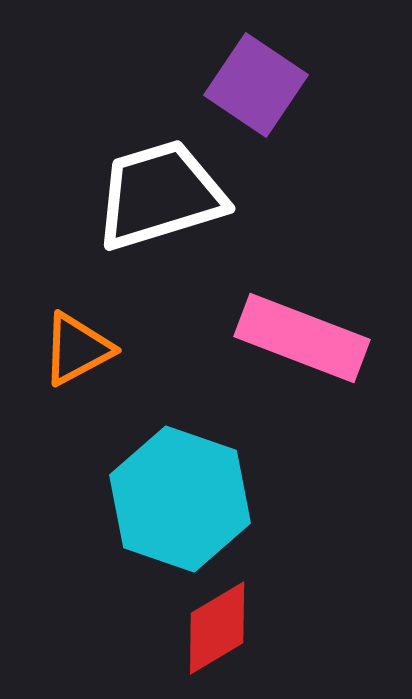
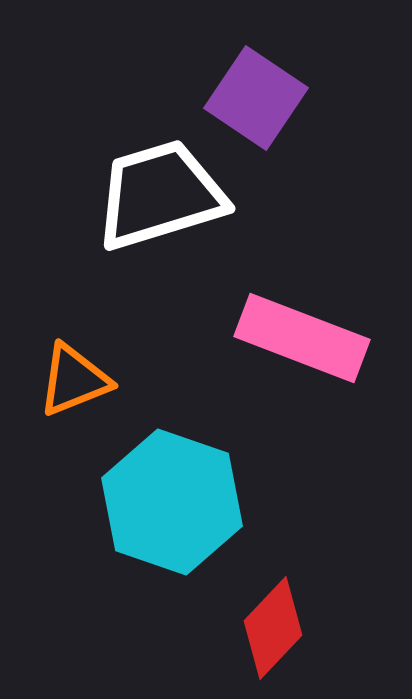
purple square: moved 13 px down
orange triangle: moved 3 px left, 31 px down; rotated 6 degrees clockwise
cyan hexagon: moved 8 px left, 3 px down
red diamond: moved 56 px right; rotated 16 degrees counterclockwise
